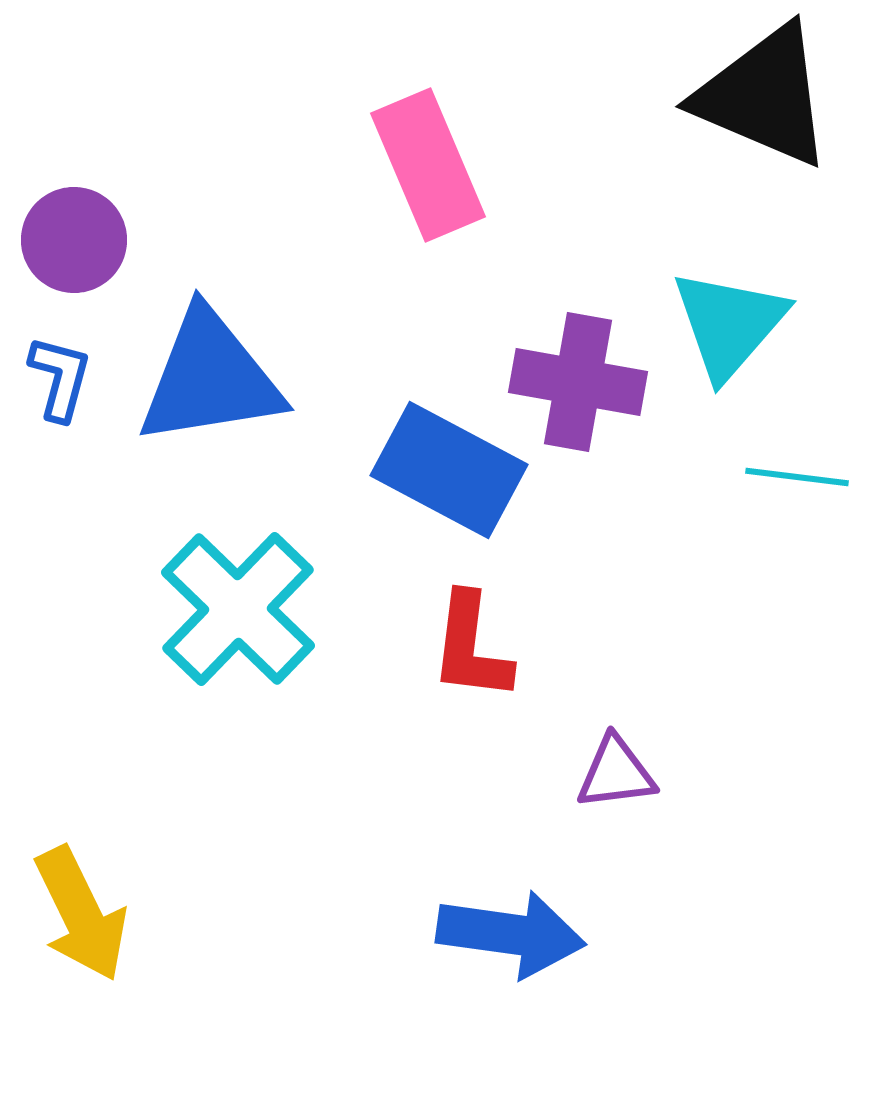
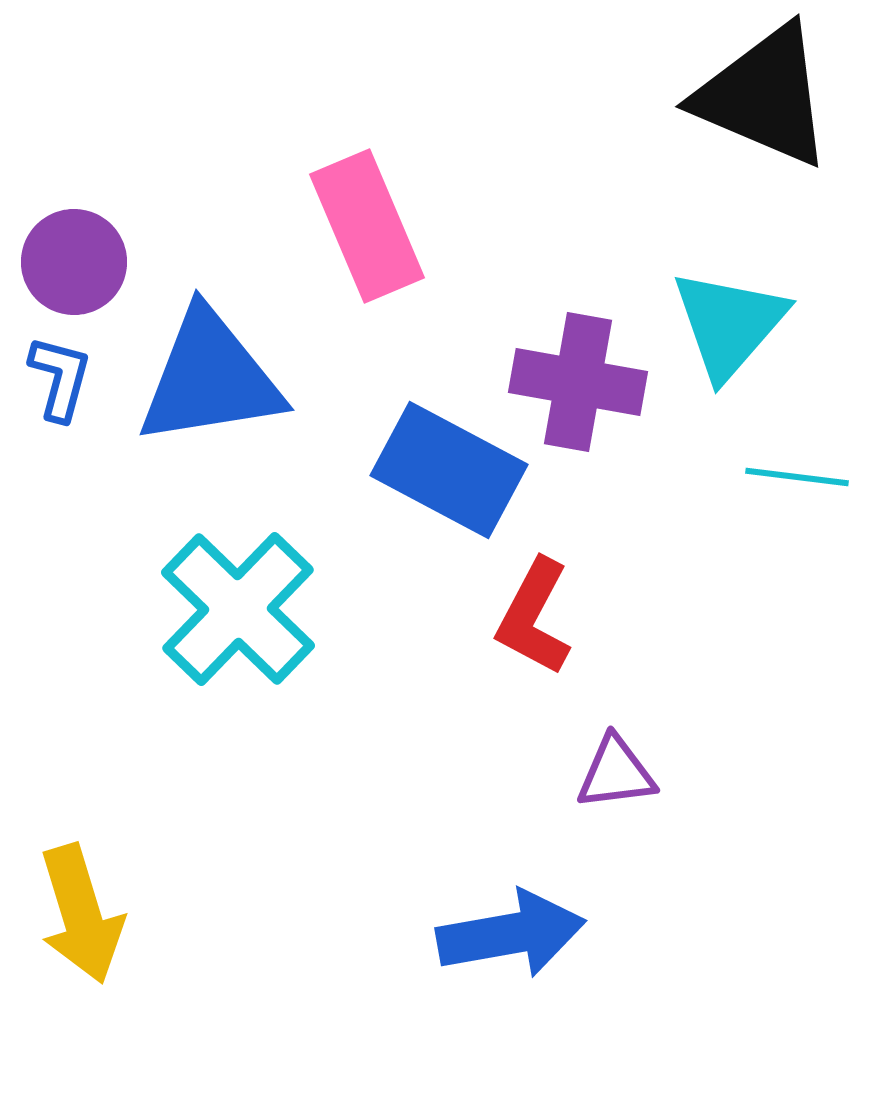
pink rectangle: moved 61 px left, 61 px down
purple circle: moved 22 px down
red L-shape: moved 63 px right, 30 px up; rotated 21 degrees clockwise
yellow arrow: rotated 9 degrees clockwise
blue arrow: rotated 18 degrees counterclockwise
